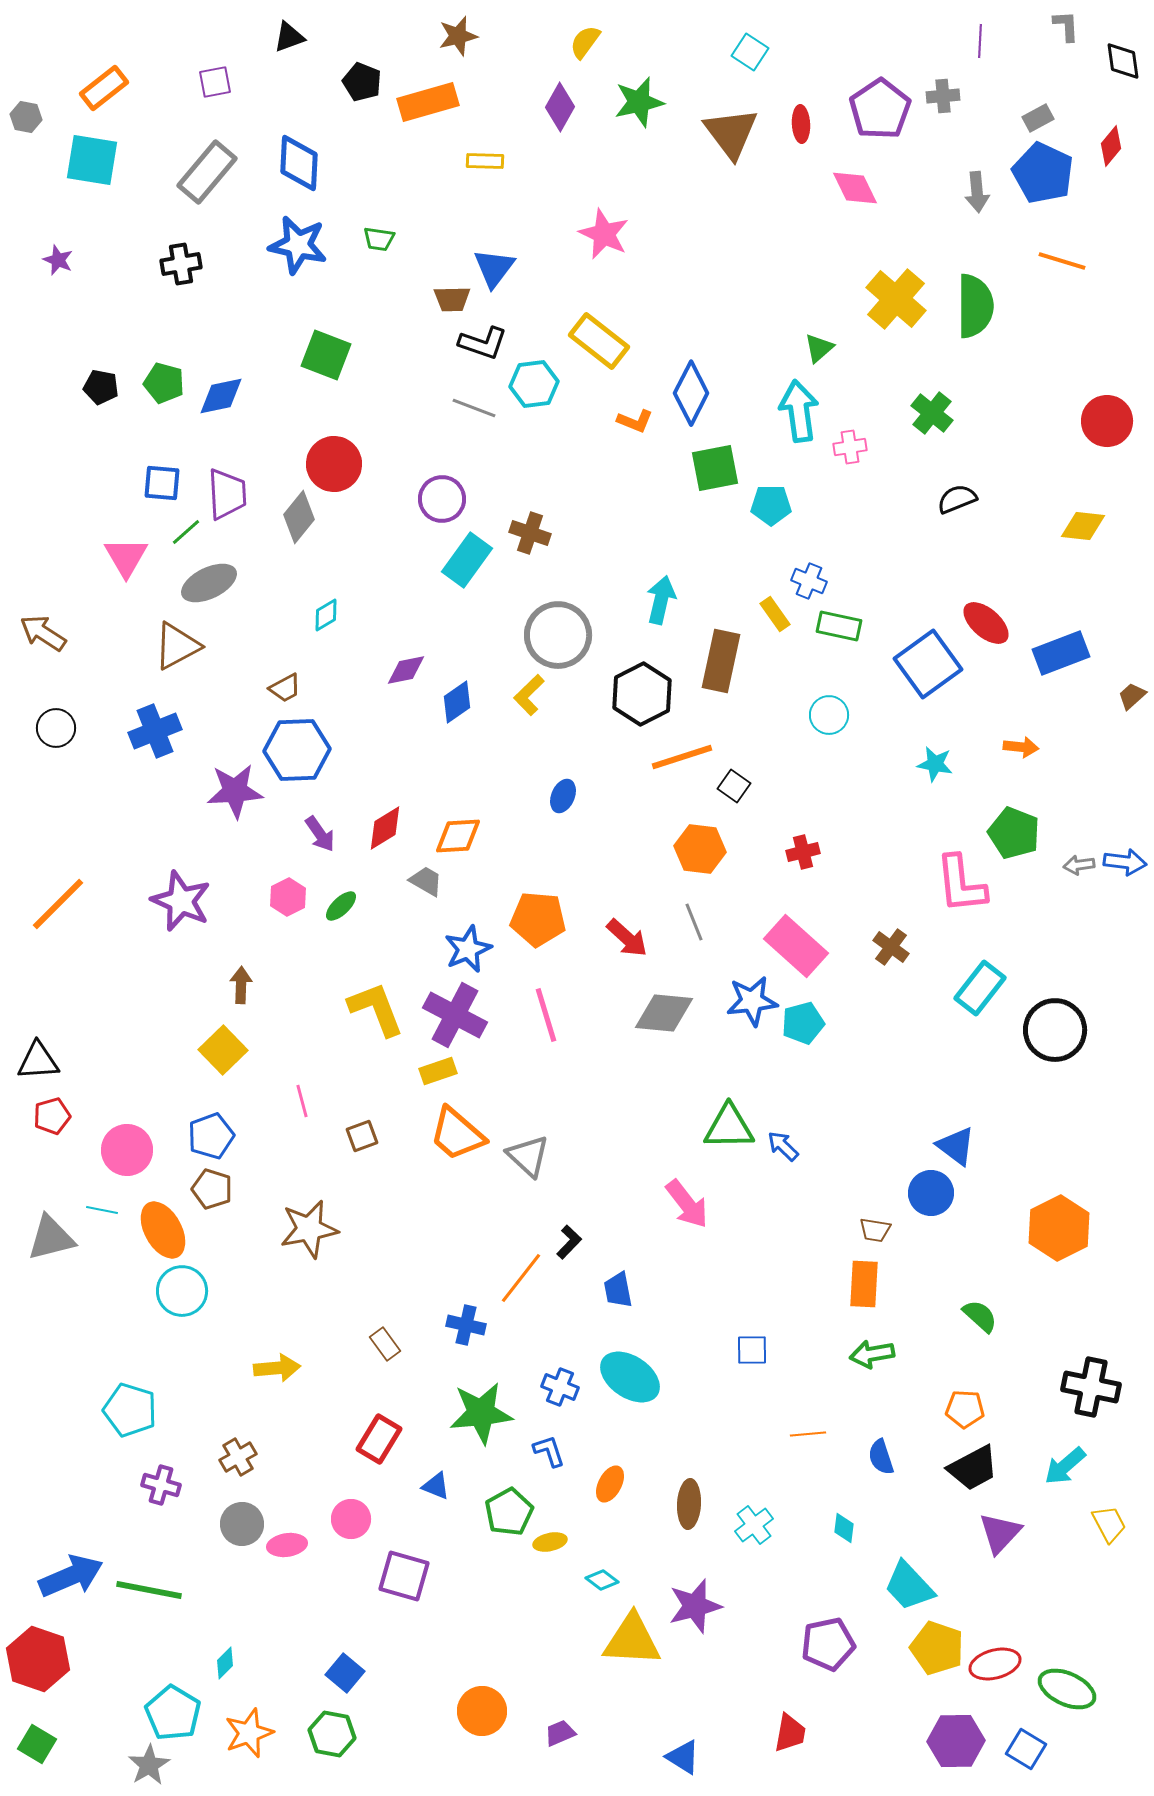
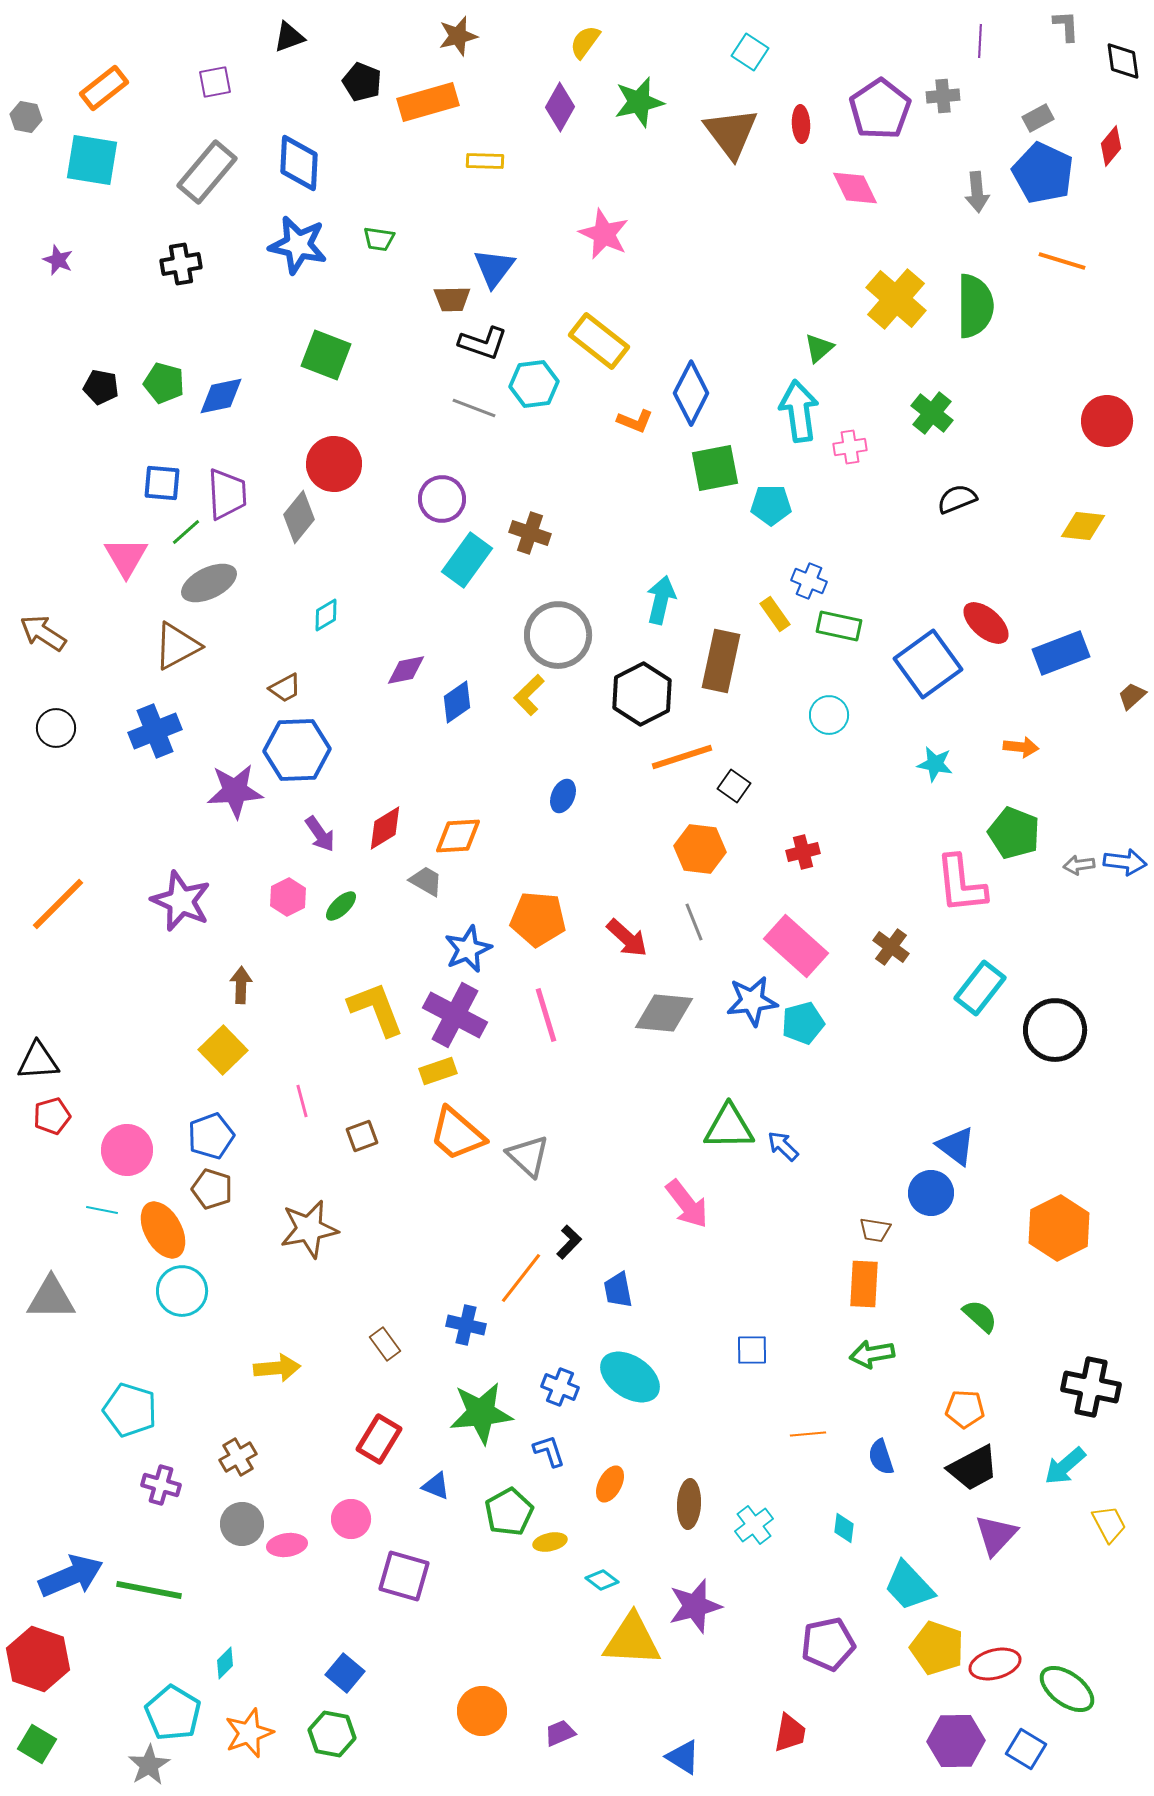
gray triangle at (51, 1238): moved 60 px down; rotated 14 degrees clockwise
purple triangle at (1000, 1533): moved 4 px left, 2 px down
green ellipse at (1067, 1689): rotated 12 degrees clockwise
